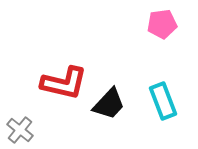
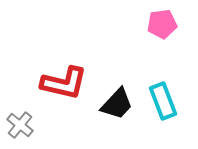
black trapezoid: moved 8 px right
gray cross: moved 5 px up
